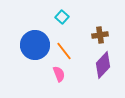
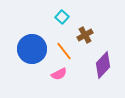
brown cross: moved 15 px left; rotated 21 degrees counterclockwise
blue circle: moved 3 px left, 4 px down
pink semicircle: rotated 84 degrees clockwise
